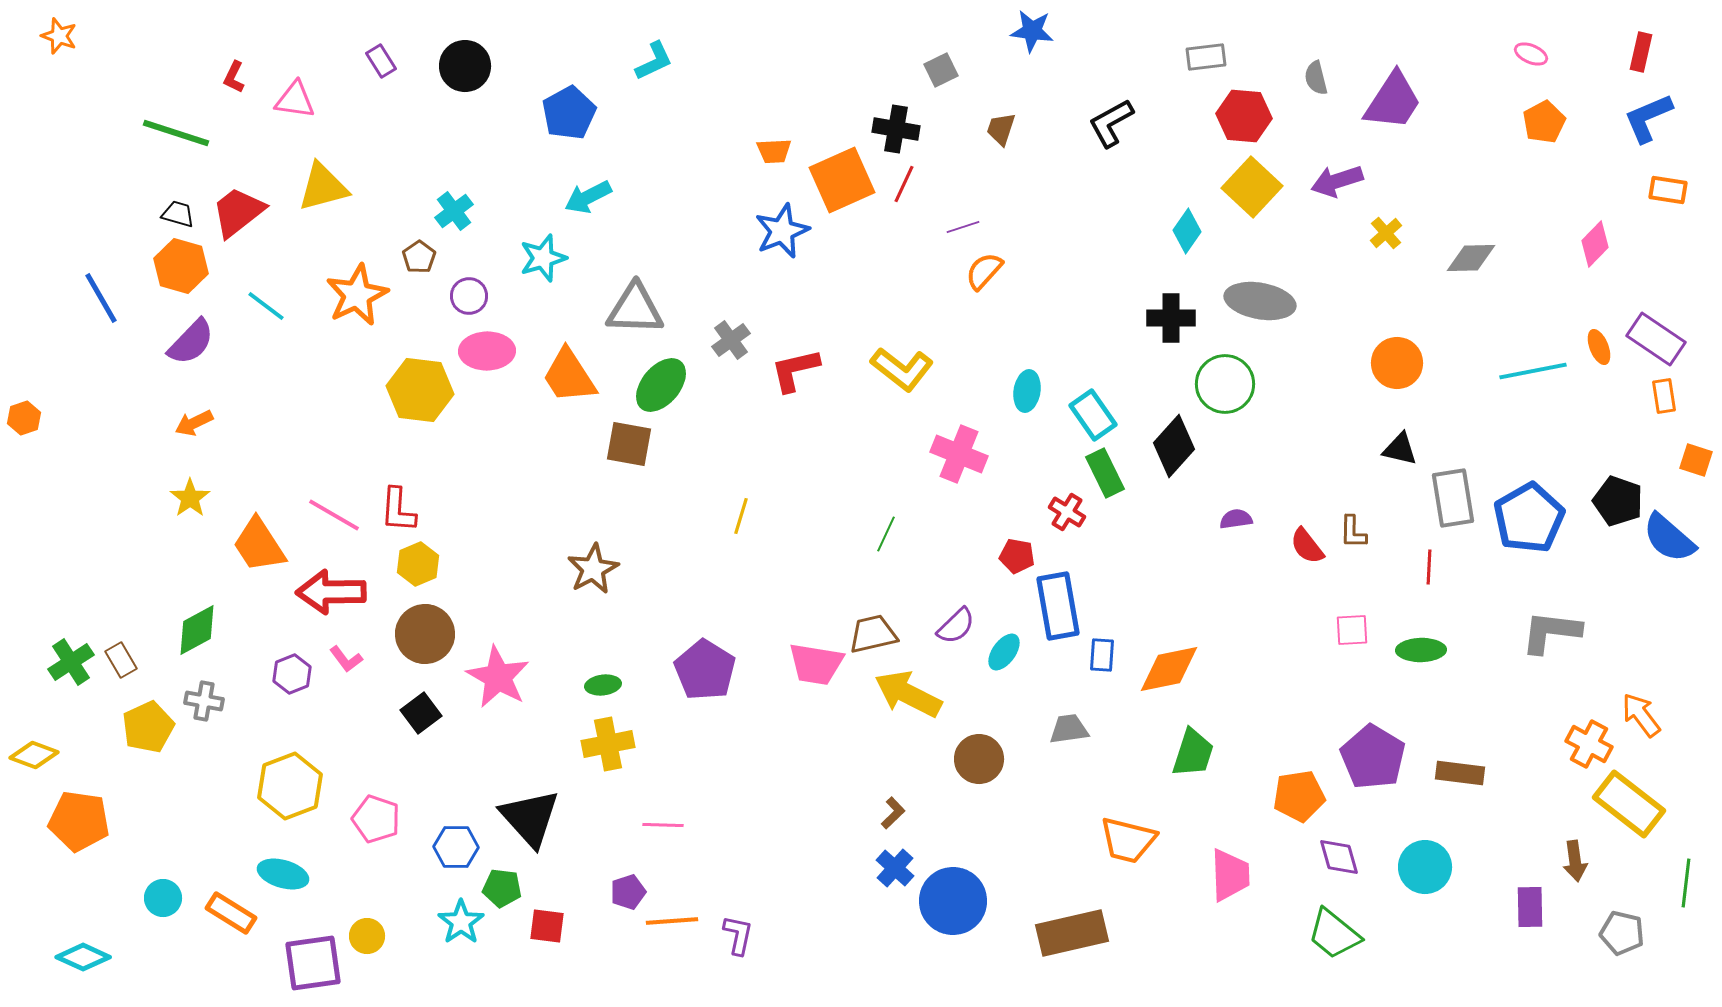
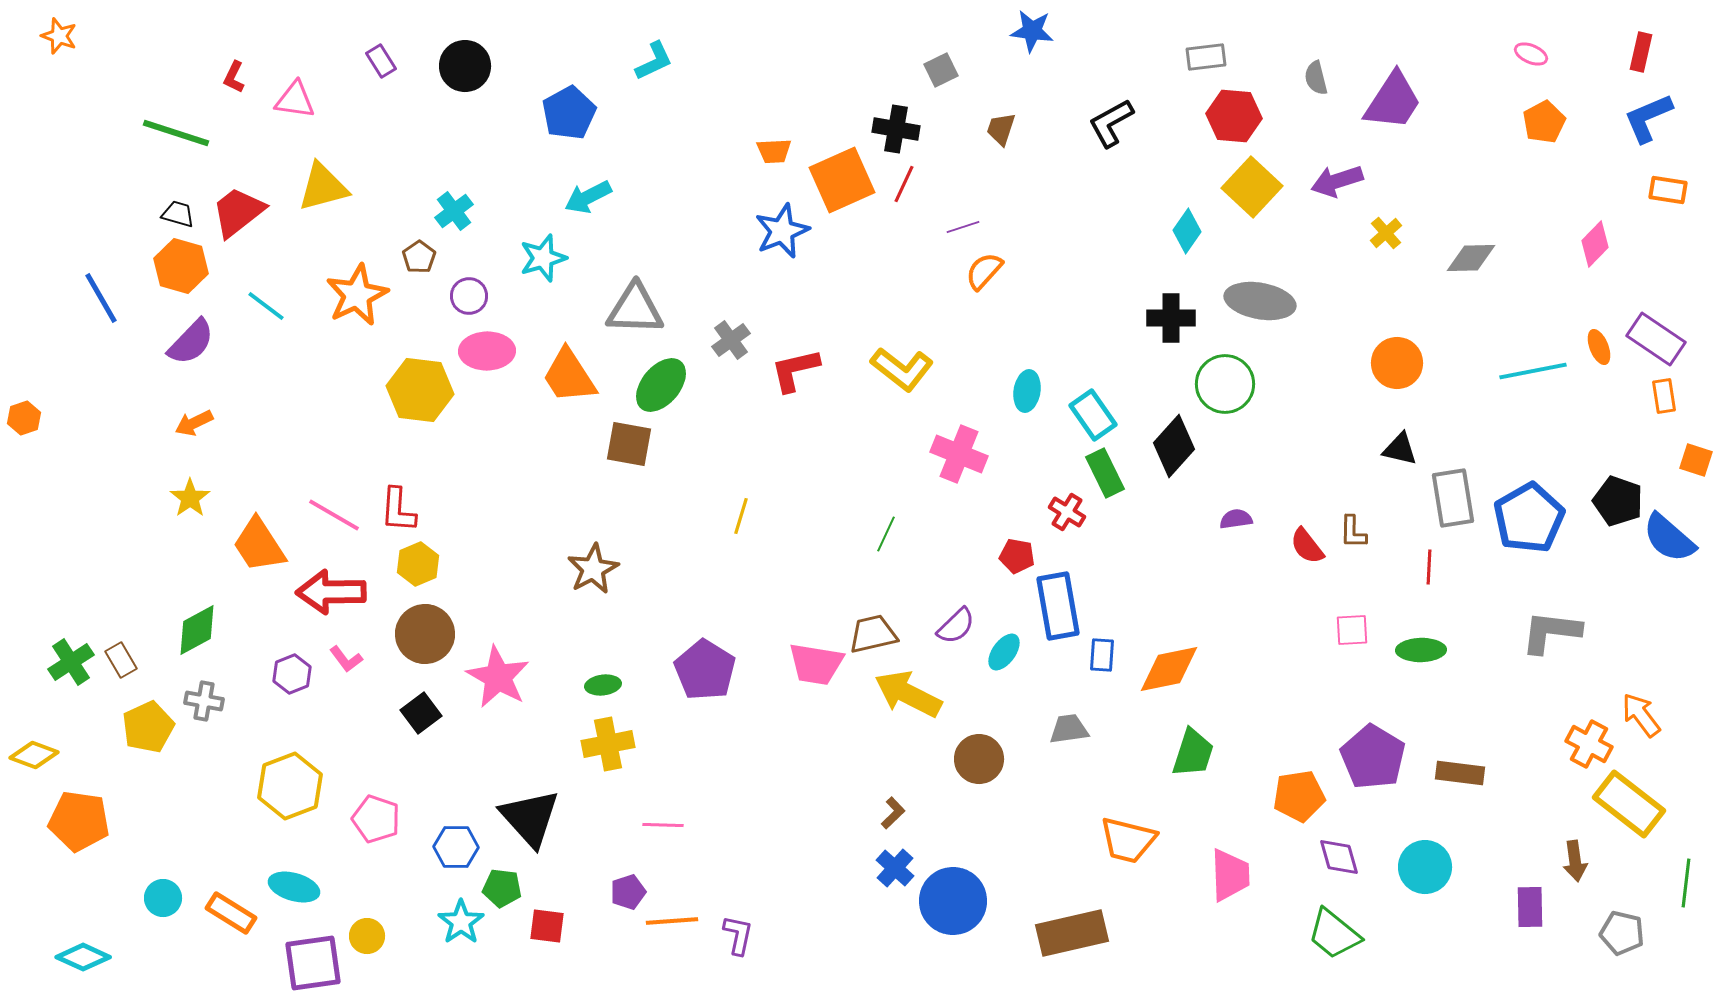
red hexagon at (1244, 116): moved 10 px left
cyan ellipse at (283, 874): moved 11 px right, 13 px down
